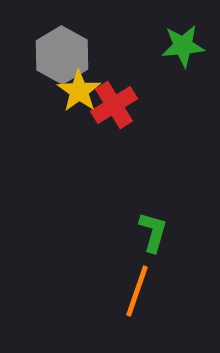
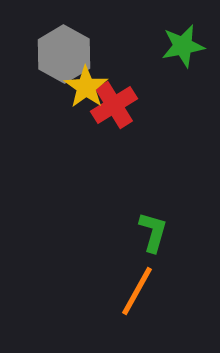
green star: rotated 6 degrees counterclockwise
gray hexagon: moved 2 px right, 1 px up
yellow star: moved 7 px right, 4 px up
orange line: rotated 10 degrees clockwise
